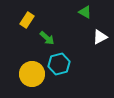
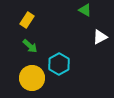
green triangle: moved 2 px up
green arrow: moved 17 px left, 8 px down
cyan hexagon: rotated 15 degrees counterclockwise
yellow circle: moved 4 px down
